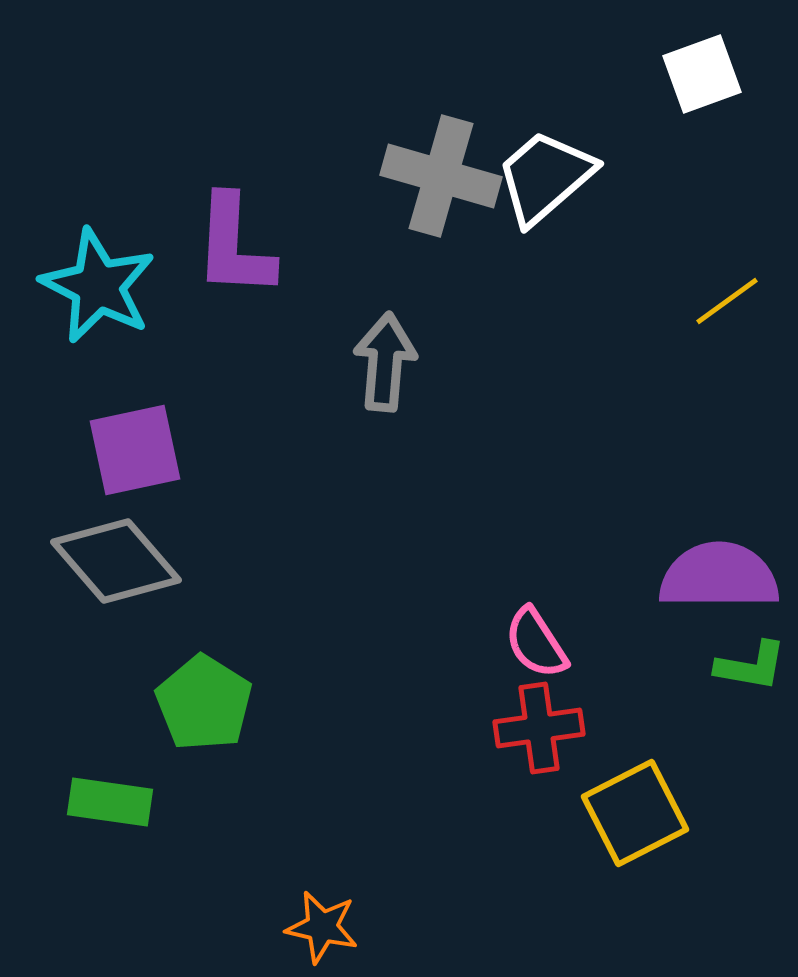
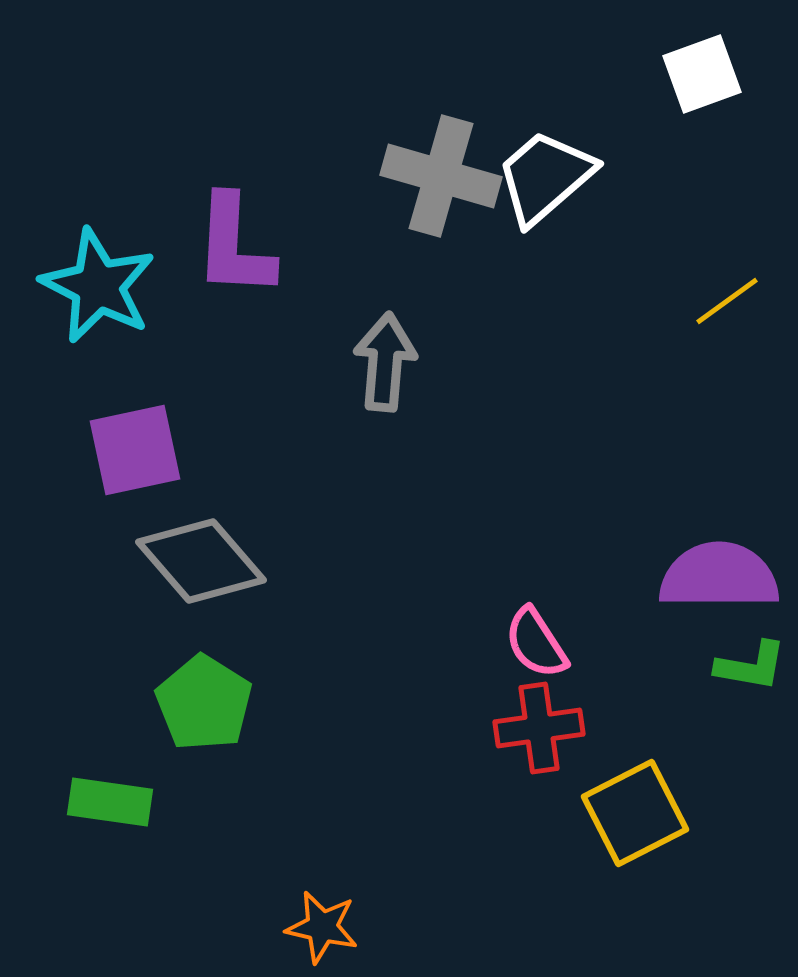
gray diamond: moved 85 px right
